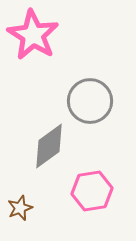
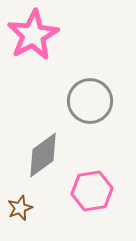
pink star: rotated 12 degrees clockwise
gray diamond: moved 6 px left, 9 px down
